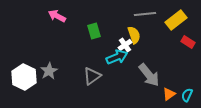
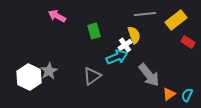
white hexagon: moved 5 px right
